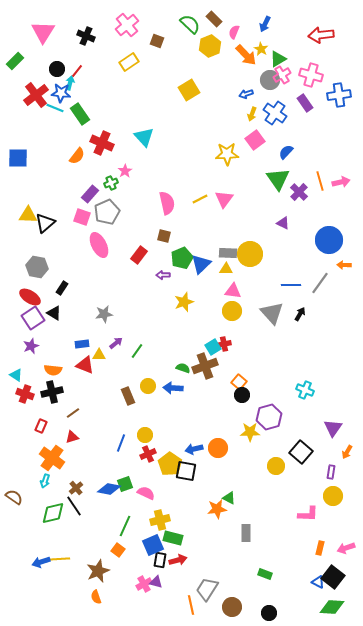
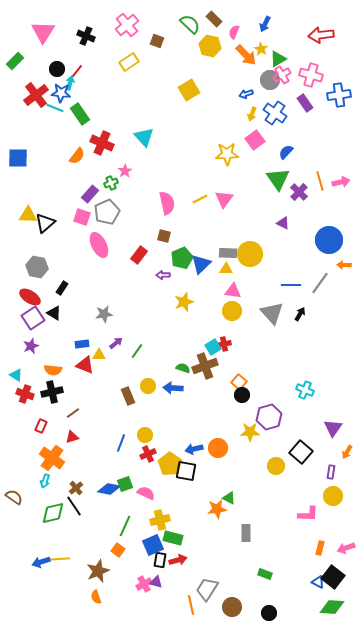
yellow hexagon at (210, 46): rotated 25 degrees counterclockwise
